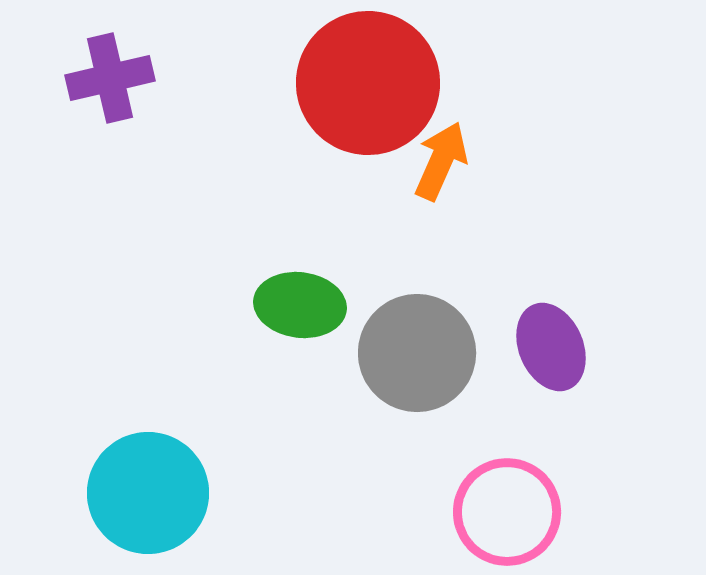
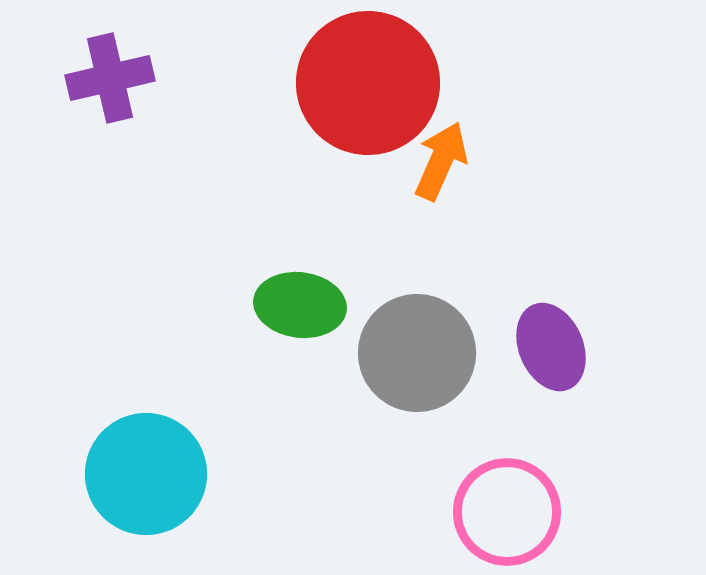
cyan circle: moved 2 px left, 19 px up
